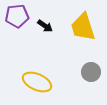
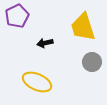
purple pentagon: rotated 20 degrees counterclockwise
black arrow: moved 17 px down; rotated 133 degrees clockwise
gray circle: moved 1 px right, 10 px up
